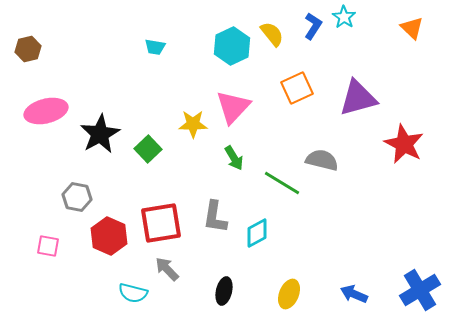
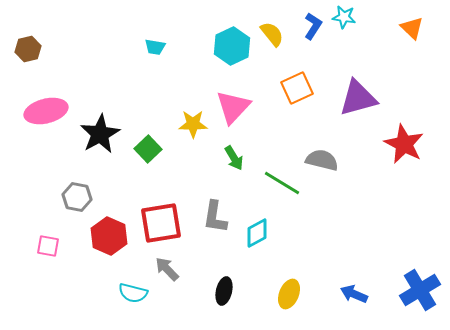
cyan star: rotated 25 degrees counterclockwise
